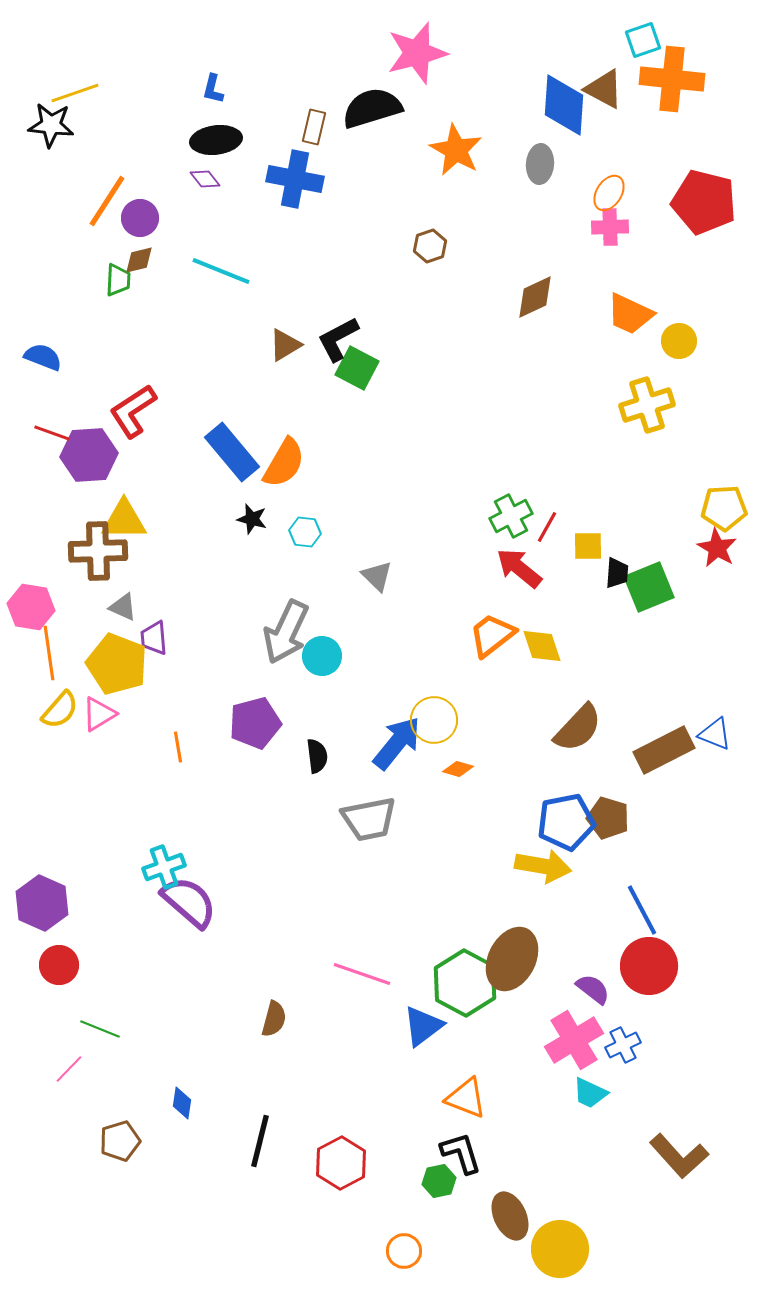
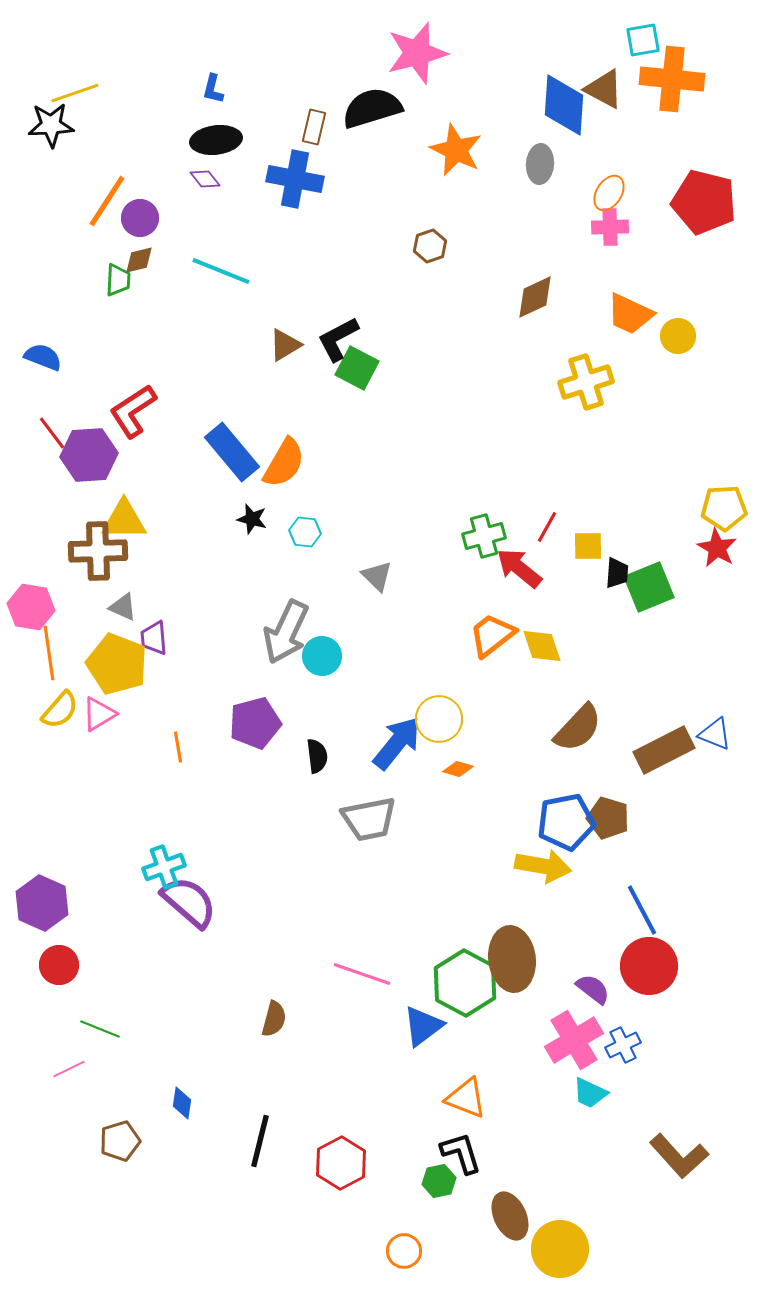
cyan square at (643, 40): rotated 9 degrees clockwise
black star at (51, 125): rotated 9 degrees counterclockwise
orange star at (456, 150): rotated 4 degrees counterclockwise
yellow circle at (679, 341): moved 1 px left, 5 px up
yellow cross at (647, 405): moved 61 px left, 23 px up
red line at (52, 433): rotated 33 degrees clockwise
green cross at (511, 516): moved 27 px left, 20 px down; rotated 12 degrees clockwise
yellow circle at (434, 720): moved 5 px right, 1 px up
brown ellipse at (512, 959): rotated 34 degrees counterclockwise
pink line at (69, 1069): rotated 20 degrees clockwise
